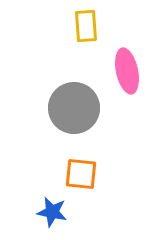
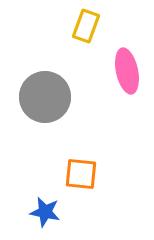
yellow rectangle: rotated 24 degrees clockwise
gray circle: moved 29 px left, 11 px up
blue star: moved 7 px left
